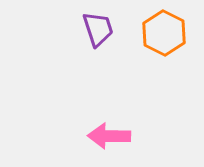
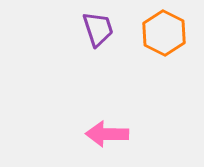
pink arrow: moved 2 px left, 2 px up
